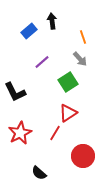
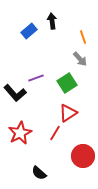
purple line: moved 6 px left, 16 px down; rotated 21 degrees clockwise
green square: moved 1 px left, 1 px down
black L-shape: moved 1 px down; rotated 15 degrees counterclockwise
